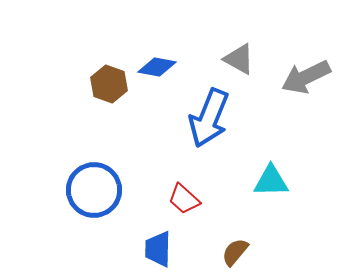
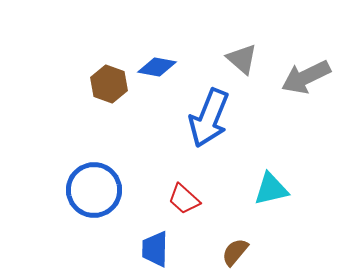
gray triangle: moved 3 px right; rotated 12 degrees clockwise
cyan triangle: moved 8 px down; rotated 12 degrees counterclockwise
blue trapezoid: moved 3 px left
